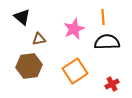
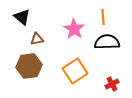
pink star: rotated 15 degrees counterclockwise
brown triangle: moved 2 px left
